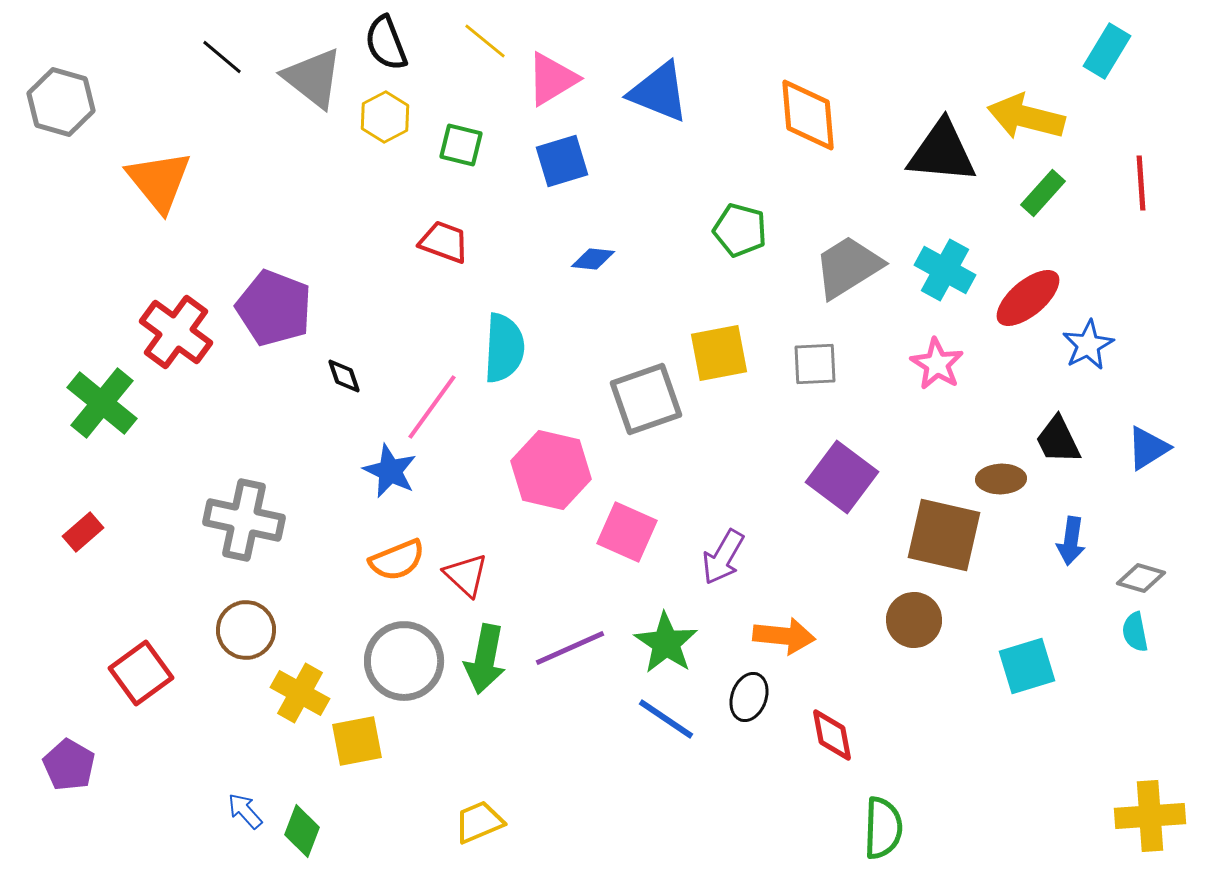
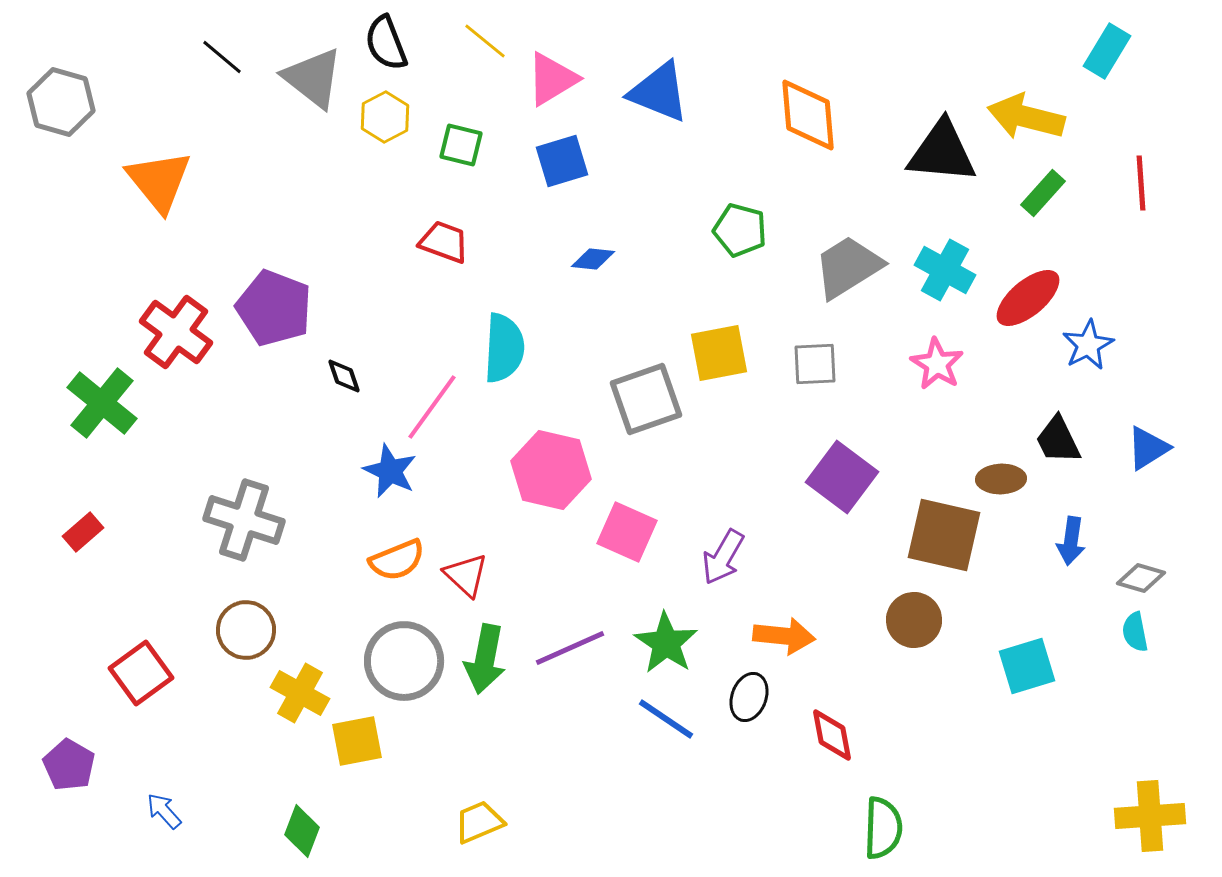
gray cross at (244, 520): rotated 6 degrees clockwise
blue arrow at (245, 811): moved 81 px left
